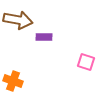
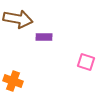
brown arrow: moved 1 px up
